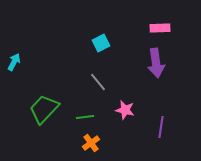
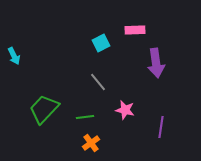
pink rectangle: moved 25 px left, 2 px down
cyan arrow: moved 6 px up; rotated 126 degrees clockwise
